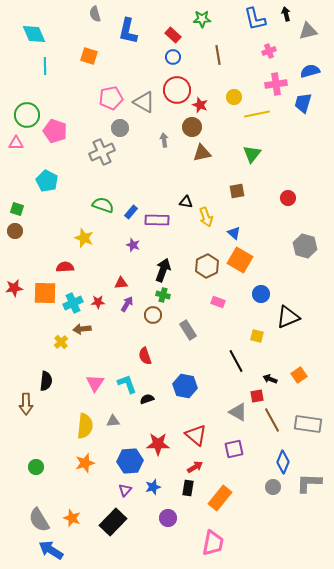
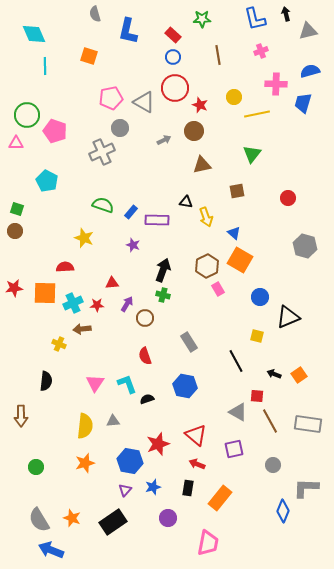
pink cross at (269, 51): moved 8 px left
pink cross at (276, 84): rotated 10 degrees clockwise
red circle at (177, 90): moved 2 px left, 2 px up
brown circle at (192, 127): moved 2 px right, 4 px down
gray arrow at (164, 140): rotated 72 degrees clockwise
brown triangle at (202, 153): moved 12 px down
red triangle at (121, 283): moved 9 px left
blue circle at (261, 294): moved 1 px left, 3 px down
red star at (98, 302): moved 1 px left, 3 px down
pink rectangle at (218, 302): moved 13 px up; rotated 40 degrees clockwise
brown circle at (153, 315): moved 8 px left, 3 px down
gray rectangle at (188, 330): moved 1 px right, 12 px down
yellow cross at (61, 342): moved 2 px left, 2 px down; rotated 24 degrees counterclockwise
black arrow at (270, 379): moved 4 px right, 5 px up
red square at (257, 396): rotated 16 degrees clockwise
brown arrow at (26, 404): moved 5 px left, 12 px down
brown line at (272, 420): moved 2 px left, 1 px down
red star at (158, 444): rotated 20 degrees counterclockwise
blue hexagon at (130, 461): rotated 15 degrees clockwise
blue diamond at (283, 462): moved 49 px down
red arrow at (195, 467): moved 2 px right, 3 px up; rotated 126 degrees counterclockwise
gray L-shape at (309, 483): moved 3 px left, 5 px down
gray circle at (273, 487): moved 22 px up
black rectangle at (113, 522): rotated 12 degrees clockwise
pink trapezoid at (213, 543): moved 5 px left
blue arrow at (51, 550): rotated 10 degrees counterclockwise
